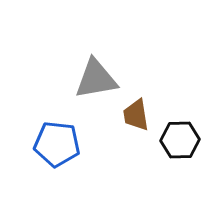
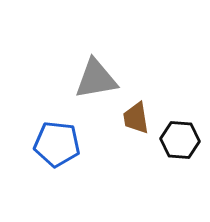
brown trapezoid: moved 3 px down
black hexagon: rotated 6 degrees clockwise
